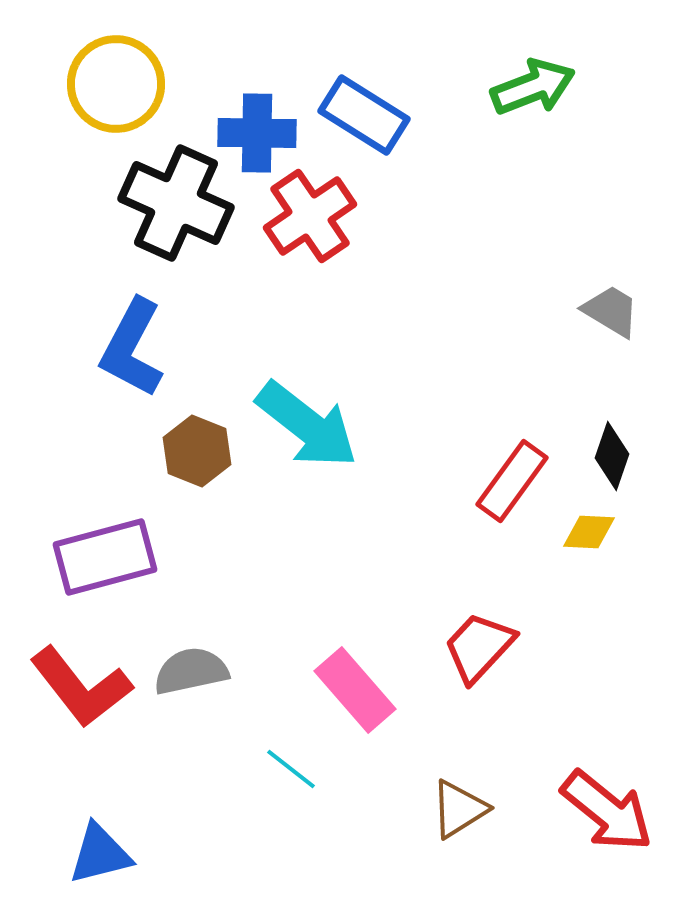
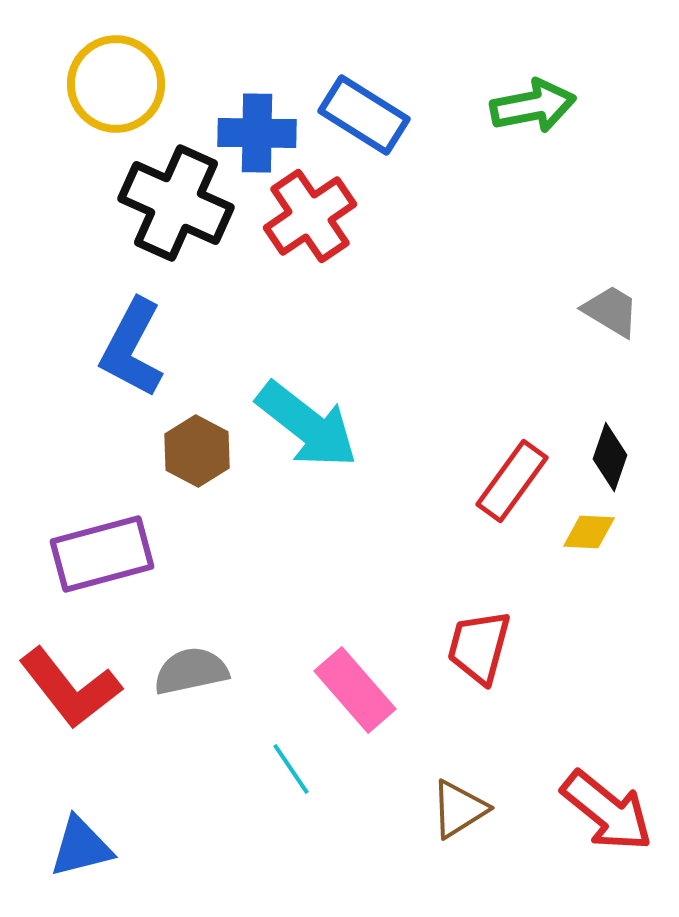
green arrow: moved 19 px down; rotated 10 degrees clockwise
brown hexagon: rotated 6 degrees clockwise
black diamond: moved 2 px left, 1 px down
purple rectangle: moved 3 px left, 3 px up
red trapezoid: rotated 28 degrees counterclockwise
red L-shape: moved 11 px left, 1 px down
cyan line: rotated 18 degrees clockwise
blue triangle: moved 19 px left, 7 px up
